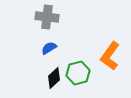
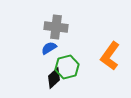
gray cross: moved 9 px right, 10 px down
green hexagon: moved 11 px left, 6 px up
